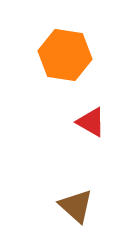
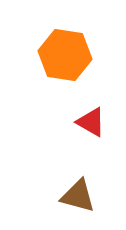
brown triangle: moved 2 px right, 10 px up; rotated 27 degrees counterclockwise
